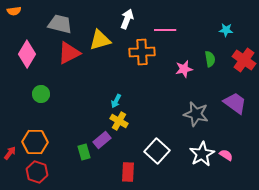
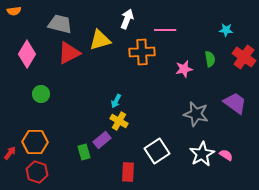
red cross: moved 3 px up
white square: rotated 15 degrees clockwise
